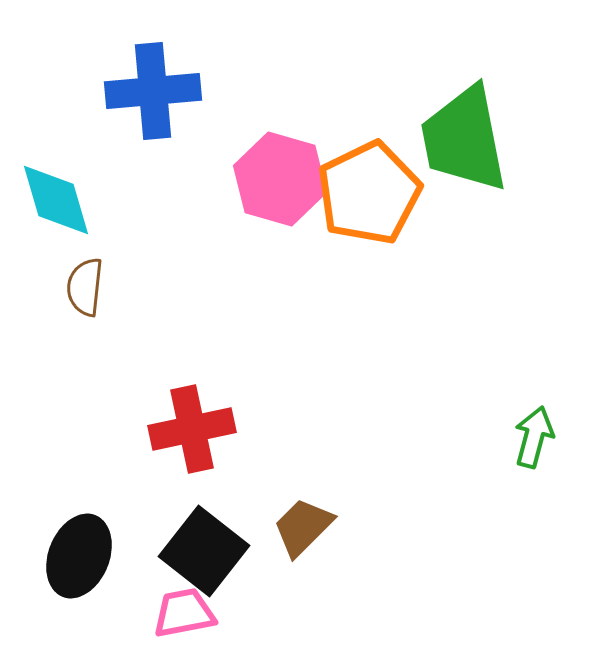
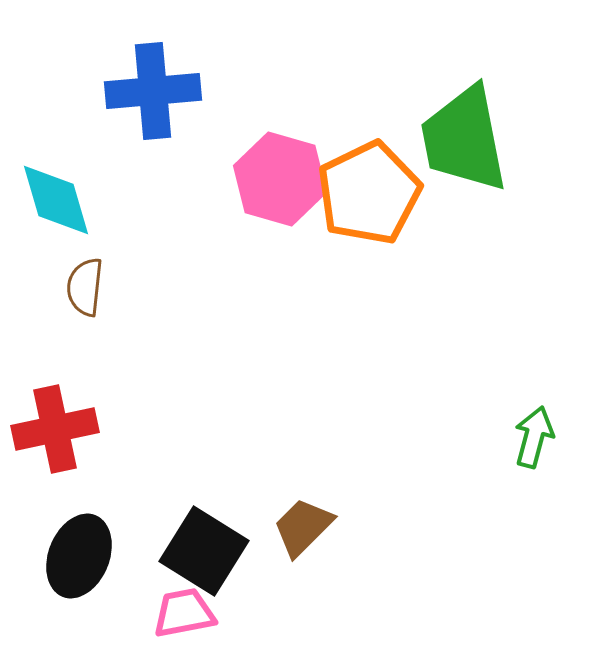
red cross: moved 137 px left
black square: rotated 6 degrees counterclockwise
